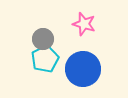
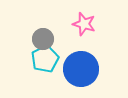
blue circle: moved 2 px left
